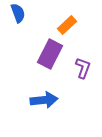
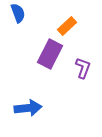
orange rectangle: moved 1 px down
blue arrow: moved 16 px left, 8 px down
